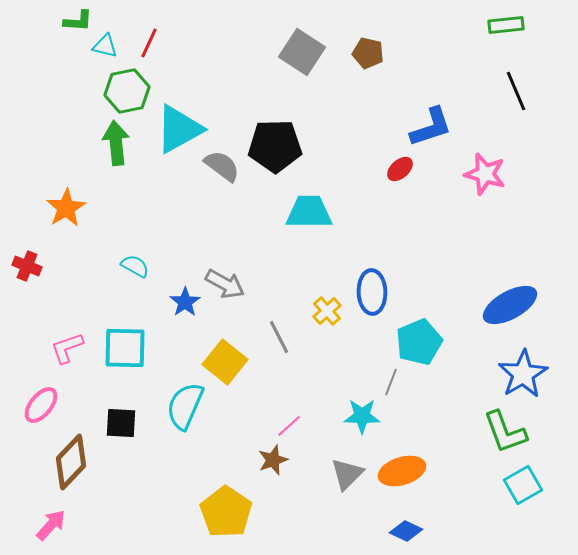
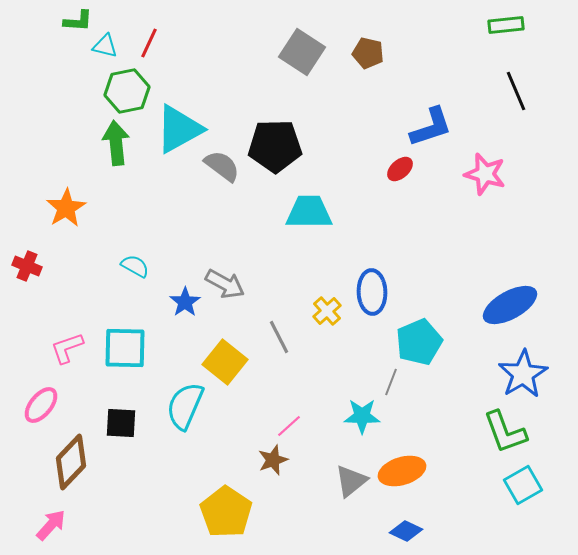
gray triangle at (347, 474): moved 4 px right, 7 px down; rotated 6 degrees clockwise
